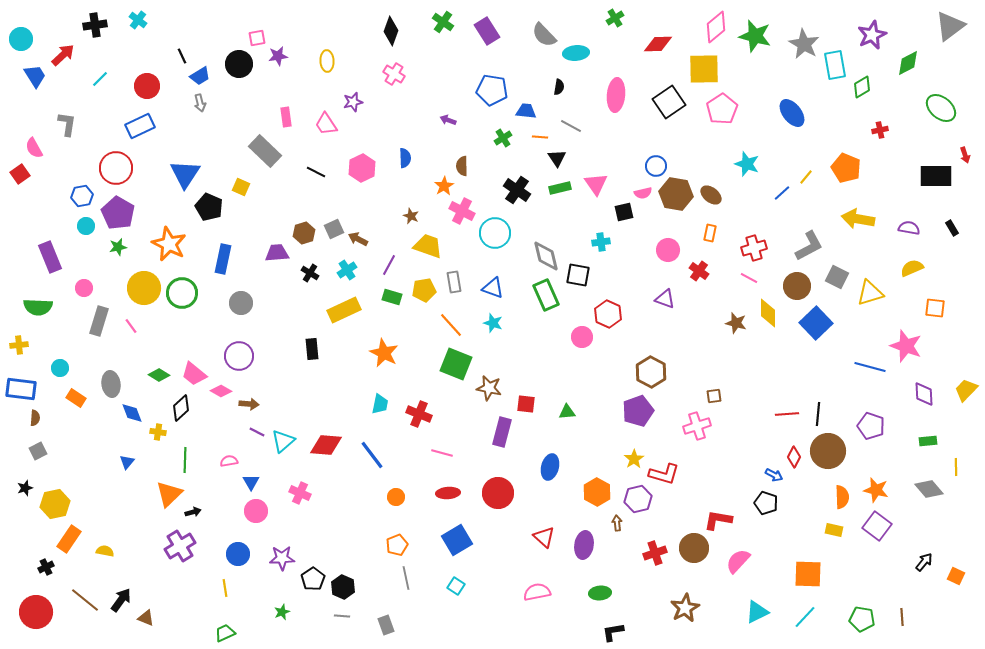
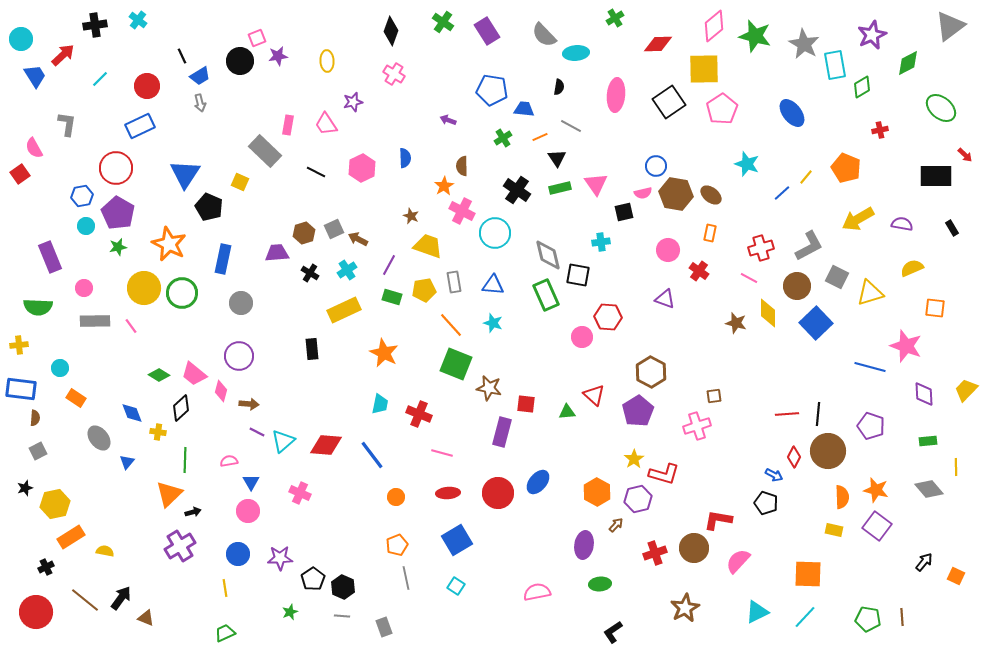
pink diamond at (716, 27): moved 2 px left, 1 px up
pink square at (257, 38): rotated 12 degrees counterclockwise
black circle at (239, 64): moved 1 px right, 3 px up
blue trapezoid at (526, 111): moved 2 px left, 2 px up
pink rectangle at (286, 117): moved 2 px right, 8 px down; rotated 18 degrees clockwise
orange line at (540, 137): rotated 28 degrees counterclockwise
red arrow at (965, 155): rotated 28 degrees counterclockwise
yellow square at (241, 187): moved 1 px left, 5 px up
yellow arrow at (858, 219): rotated 40 degrees counterclockwise
purple semicircle at (909, 228): moved 7 px left, 4 px up
red cross at (754, 248): moved 7 px right
gray diamond at (546, 256): moved 2 px right, 1 px up
blue triangle at (493, 288): moved 3 px up; rotated 15 degrees counterclockwise
red hexagon at (608, 314): moved 3 px down; rotated 20 degrees counterclockwise
gray rectangle at (99, 321): moved 4 px left; rotated 72 degrees clockwise
gray ellipse at (111, 384): moved 12 px left, 54 px down; rotated 30 degrees counterclockwise
pink diamond at (221, 391): rotated 75 degrees clockwise
purple pentagon at (638, 411): rotated 12 degrees counterclockwise
blue ellipse at (550, 467): moved 12 px left, 15 px down; rotated 25 degrees clockwise
pink circle at (256, 511): moved 8 px left
brown arrow at (617, 523): moved 1 px left, 2 px down; rotated 49 degrees clockwise
red triangle at (544, 537): moved 50 px right, 142 px up
orange rectangle at (69, 539): moved 2 px right, 2 px up; rotated 24 degrees clockwise
purple star at (282, 558): moved 2 px left
green ellipse at (600, 593): moved 9 px up
black arrow at (121, 600): moved 2 px up
green star at (282, 612): moved 8 px right
green pentagon at (862, 619): moved 6 px right
gray rectangle at (386, 625): moved 2 px left, 2 px down
black L-shape at (613, 632): rotated 25 degrees counterclockwise
